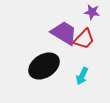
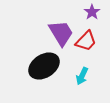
purple star: rotated 28 degrees clockwise
purple trapezoid: moved 3 px left; rotated 28 degrees clockwise
red trapezoid: moved 2 px right, 2 px down
